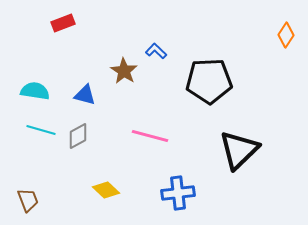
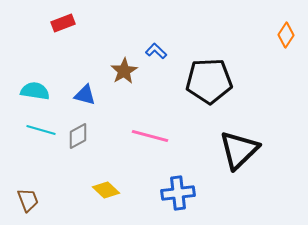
brown star: rotated 8 degrees clockwise
